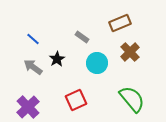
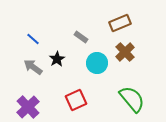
gray rectangle: moved 1 px left
brown cross: moved 5 px left
